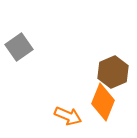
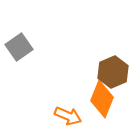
orange diamond: moved 1 px left, 3 px up
